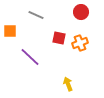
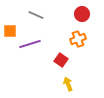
red circle: moved 1 px right, 2 px down
red square: moved 2 px right, 22 px down; rotated 24 degrees clockwise
orange cross: moved 2 px left, 4 px up
purple line: moved 13 px up; rotated 60 degrees counterclockwise
